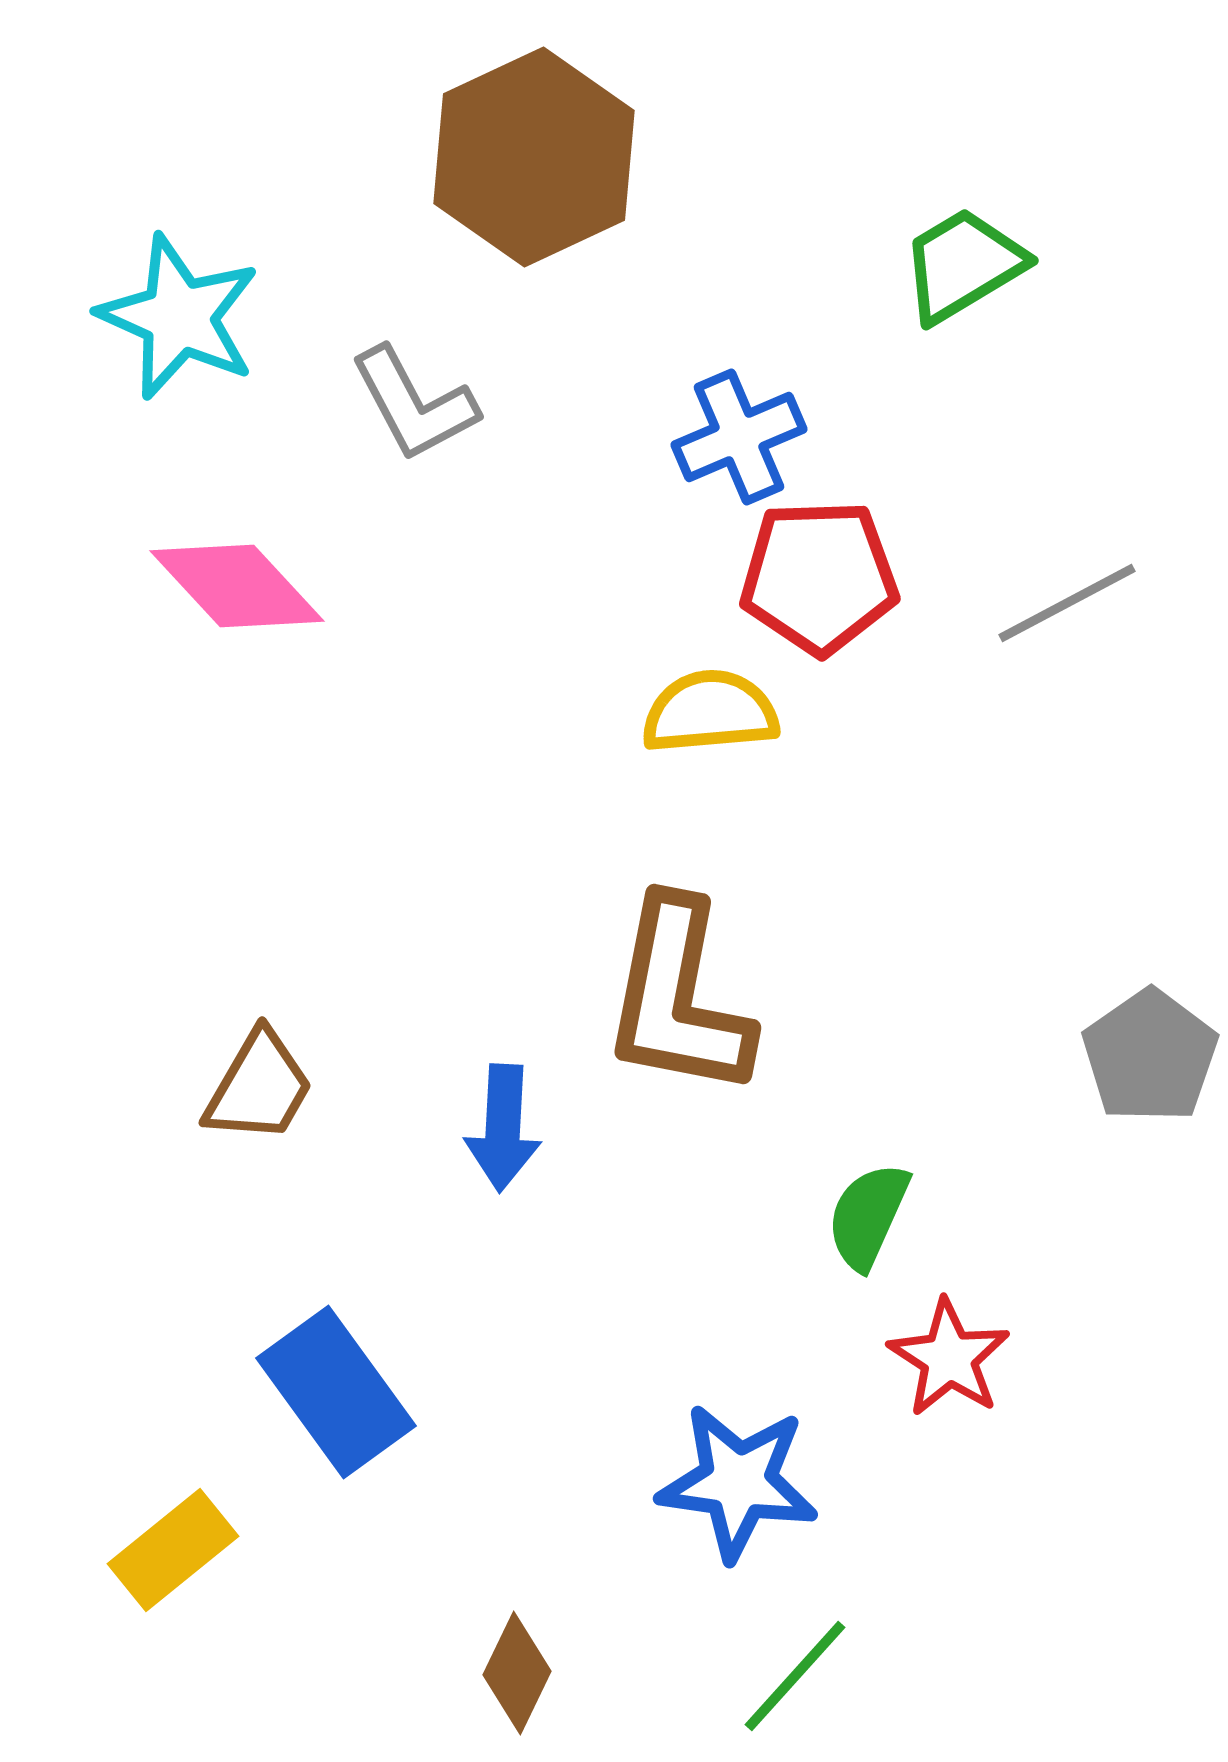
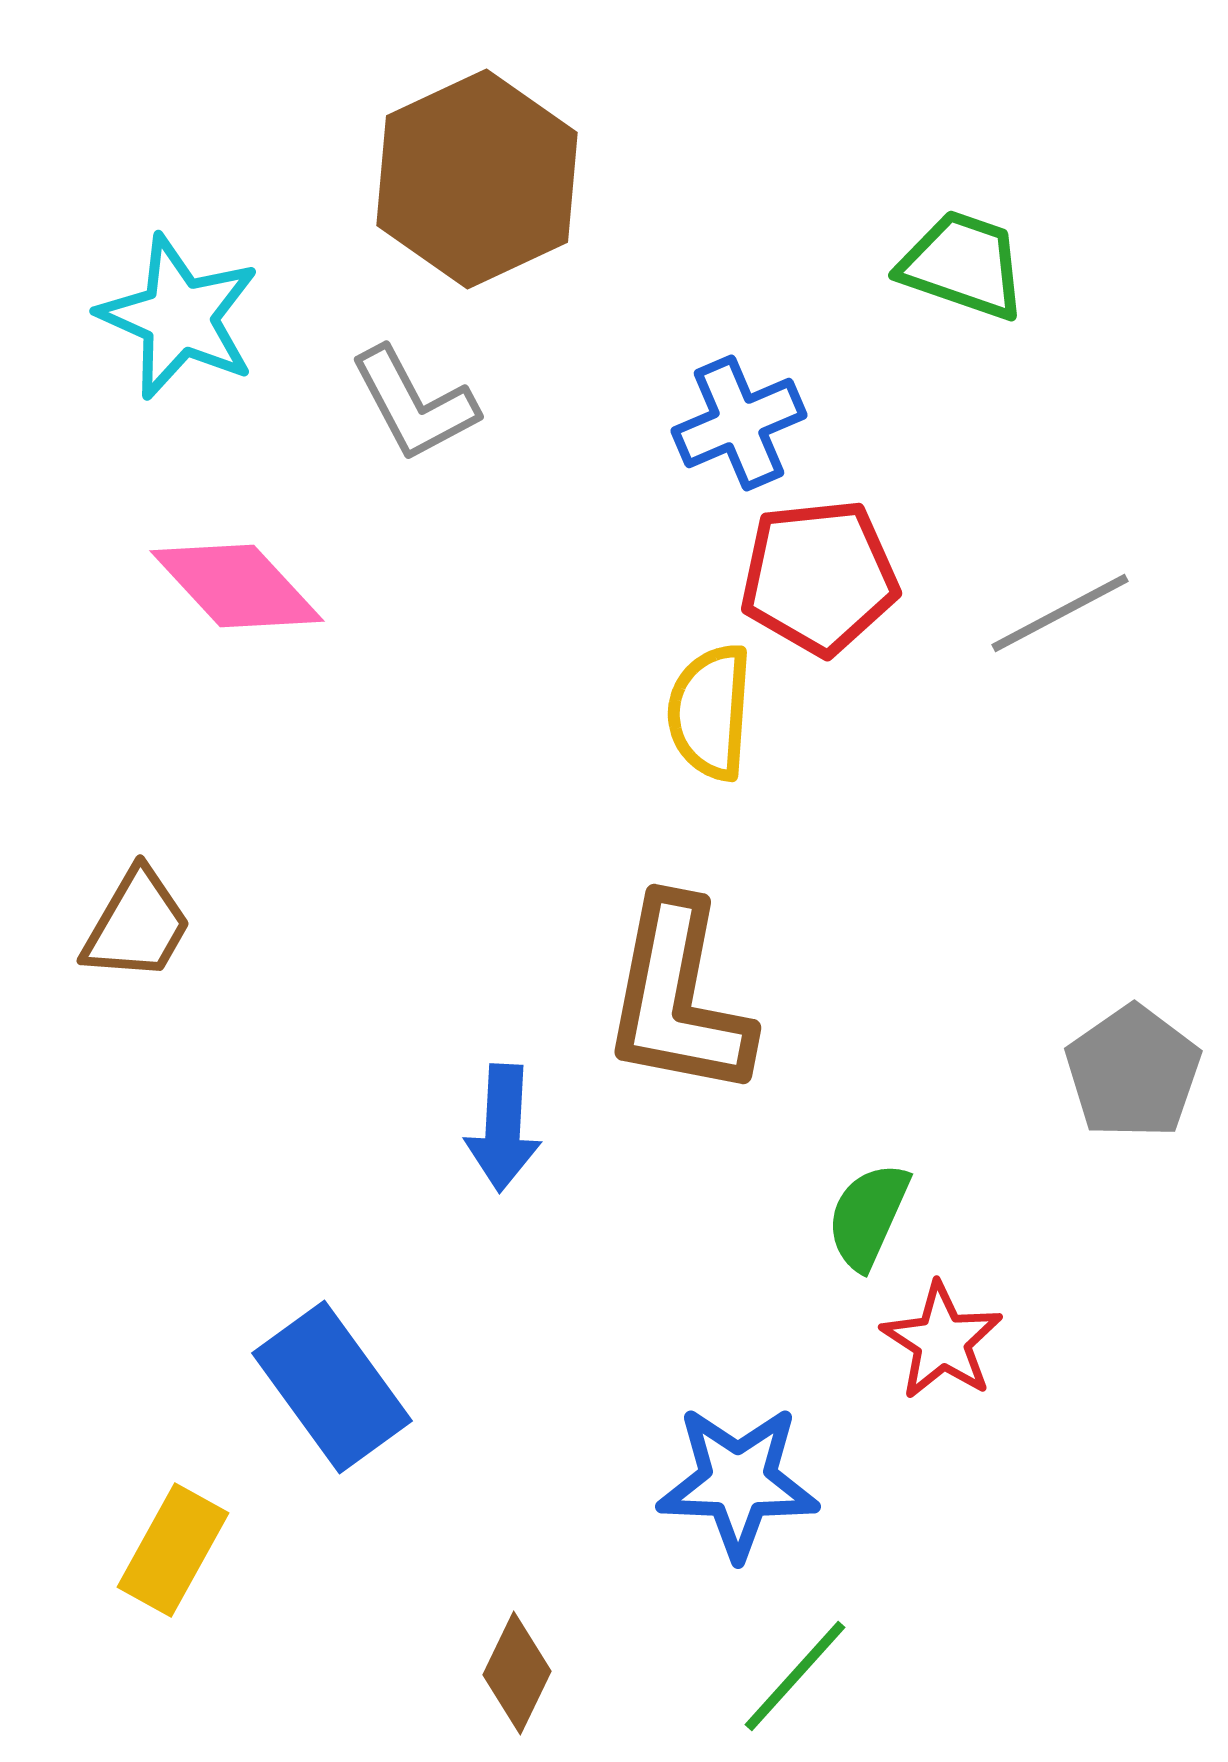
brown hexagon: moved 57 px left, 22 px down
green trapezoid: rotated 50 degrees clockwise
blue cross: moved 14 px up
red pentagon: rotated 4 degrees counterclockwise
gray line: moved 7 px left, 10 px down
yellow semicircle: rotated 81 degrees counterclockwise
gray pentagon: moved 17 px left, 16 px down
brown trapezoid: moved 122 px left, 162 px up
red star: moved 7 px left, 17 px up
blue rectangle: moved 4 px left, 5 px up
blue star: rotated 6 degrees counterclockwise
yellow rectangle: rotated 22 degrees counterclockwise
